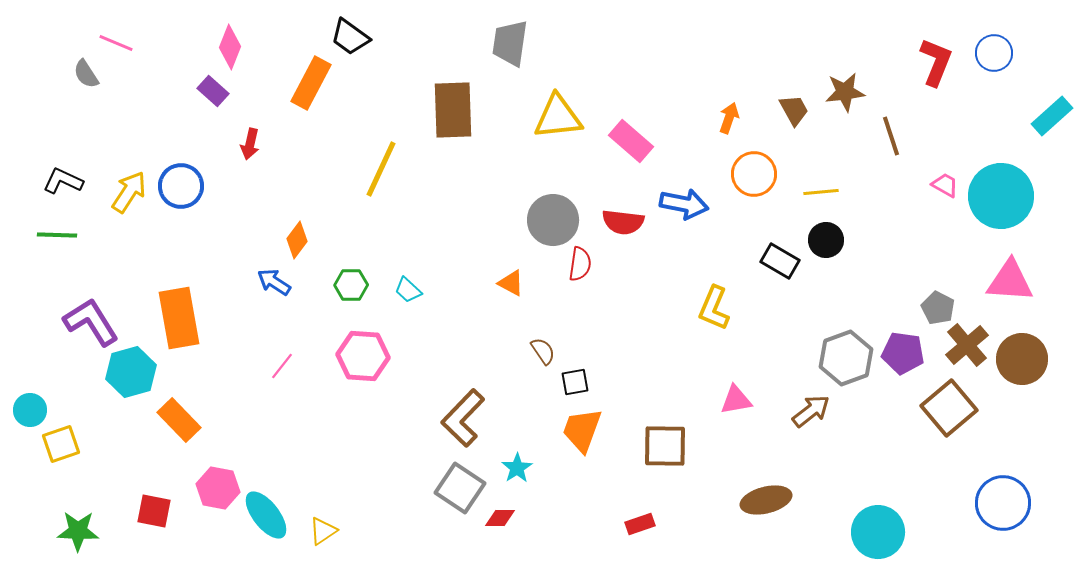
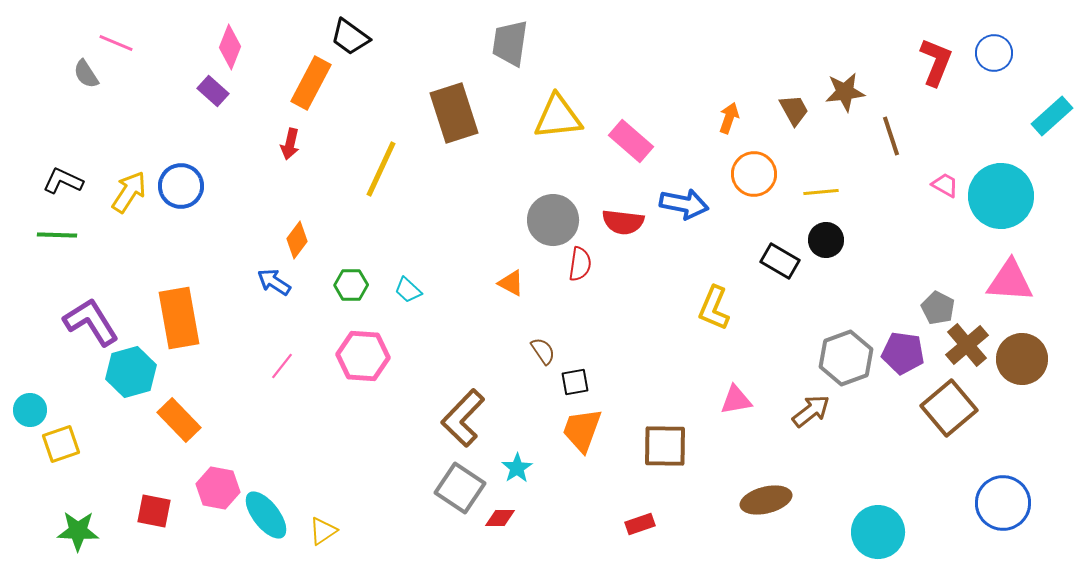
brown rectangle at (453, 110): moved 1 px right, 3 px down; rotated 16 degrees counterclockwise
red arrow at (250, 144): moved 40 px right
